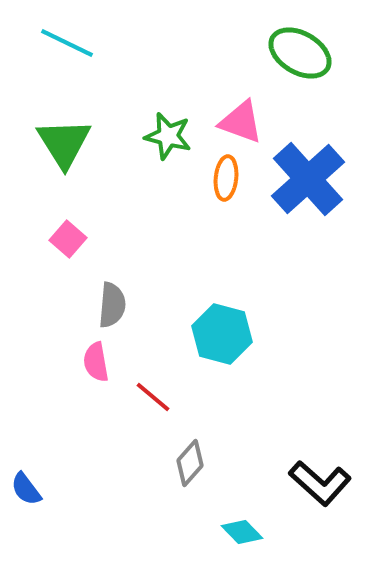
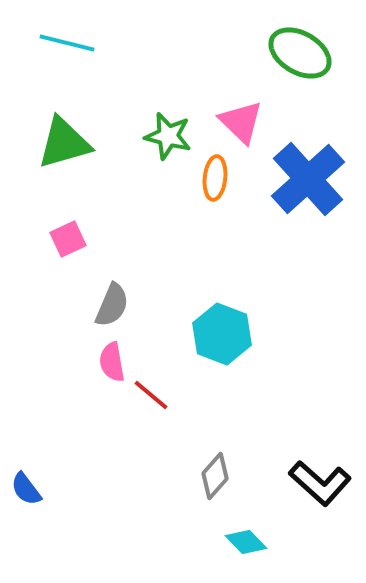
cyan line: rotated 12 degrees counterclockwise
pink triangle: rotated 24 degrees clockwise
green triangle: rotated 46 degrees clockwise
orange ellipse: moved 11 px left
pink square: rotated 24 degrees clockwise
gray semicircle: rotated 18 degrees clockwise
cyan hexagon: rotated 6 degrees clockwise
pink semicircle: moved 16 px right
red line: moved 2 px left, 2 px up
gray diamond: moved 25 px right, 13 px down
cyan diamond: moved 4 px right, 10 px down
